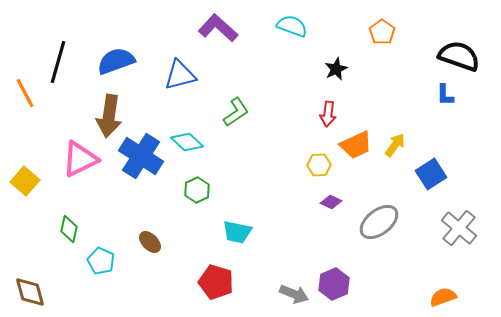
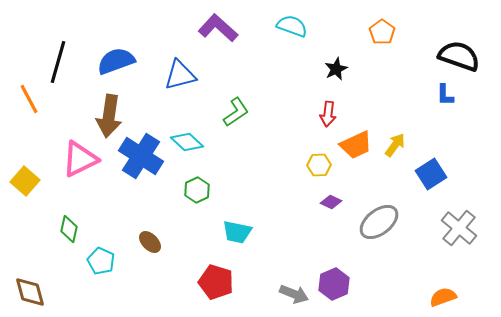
orange line: moved 4 px right, 6 px down
